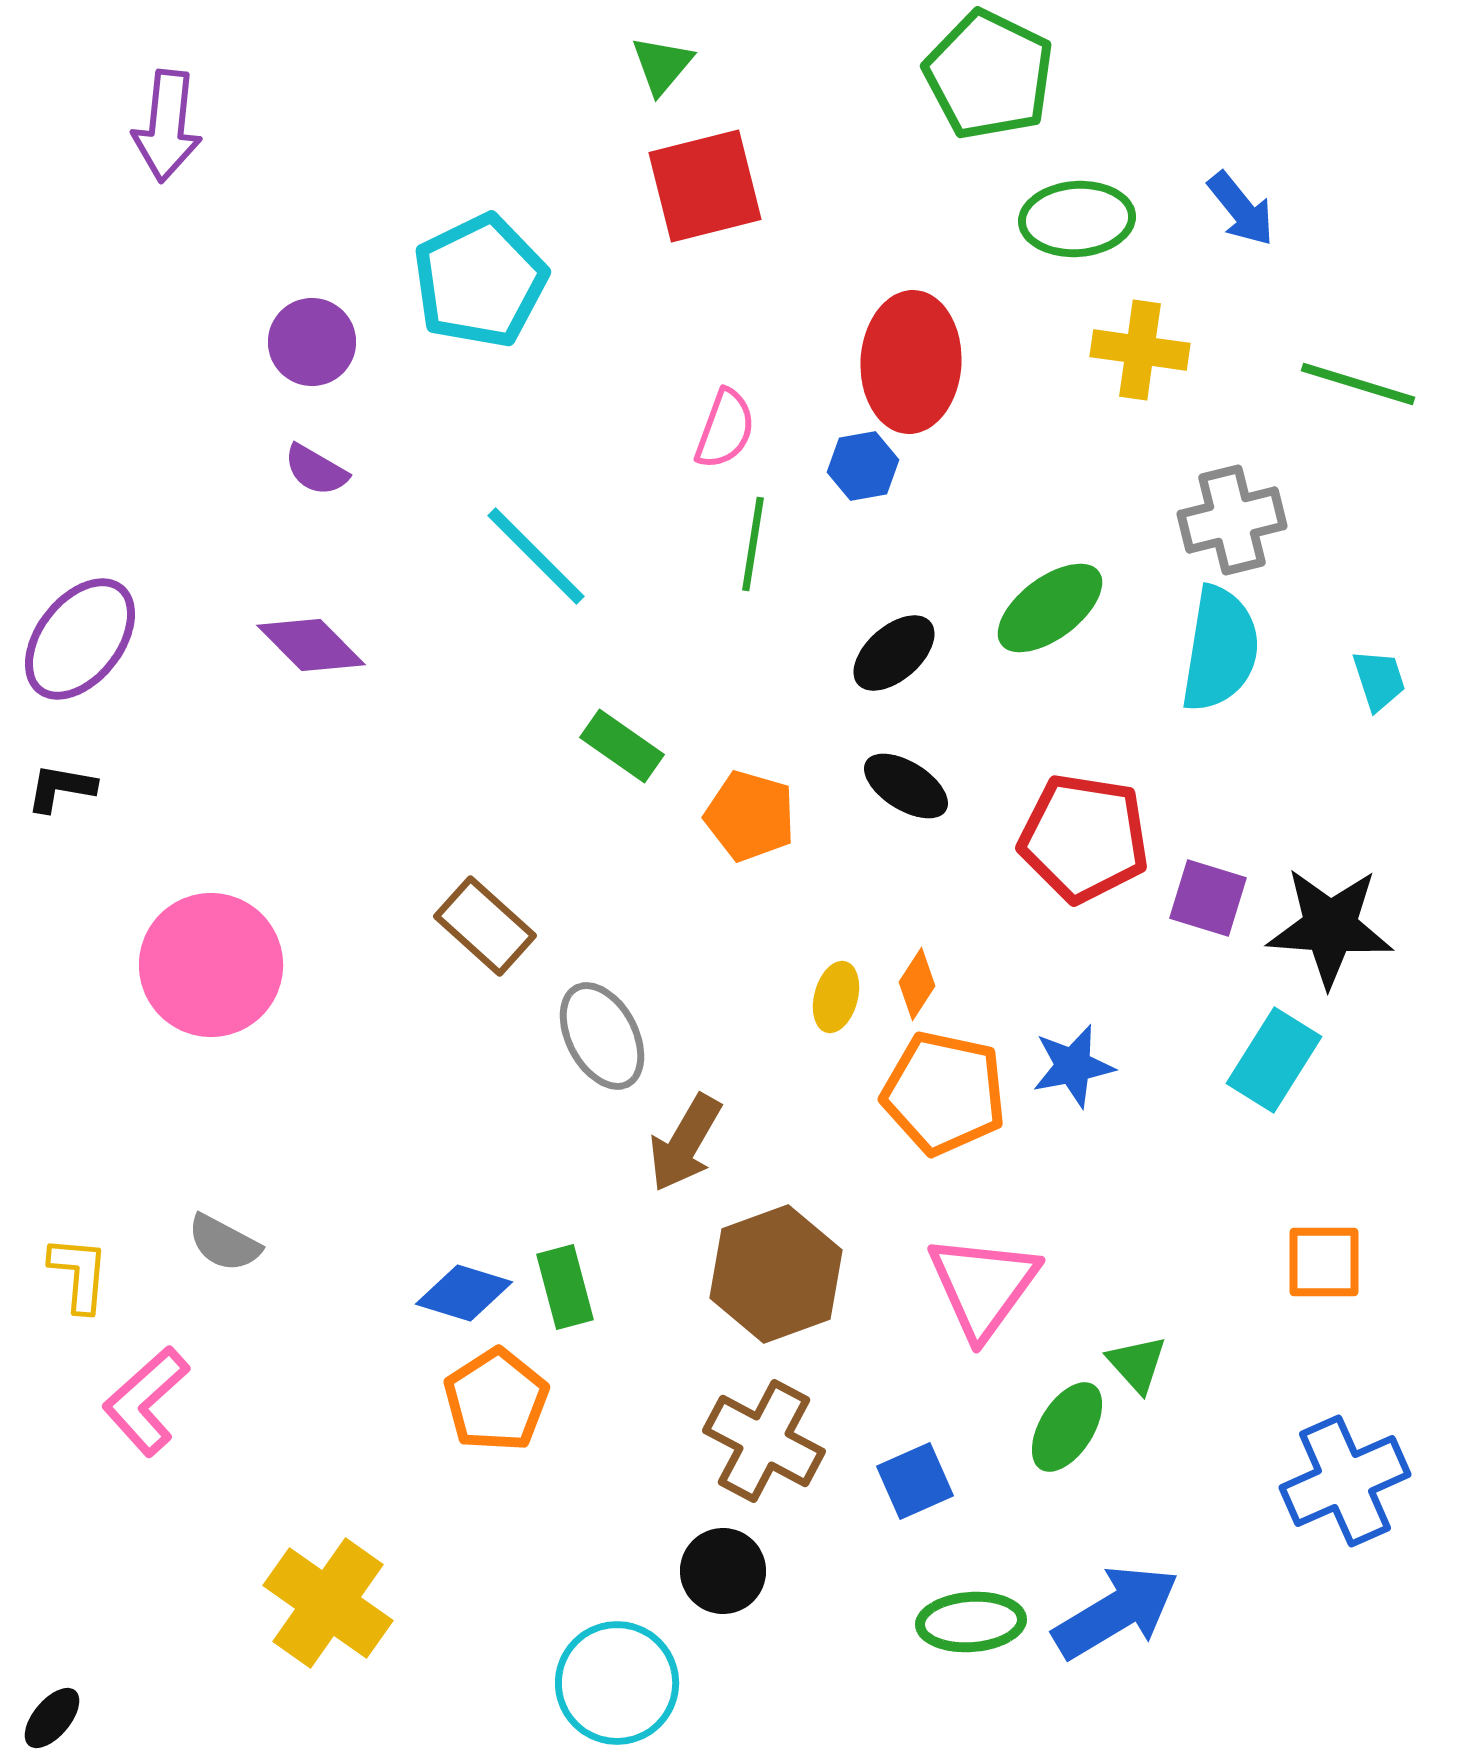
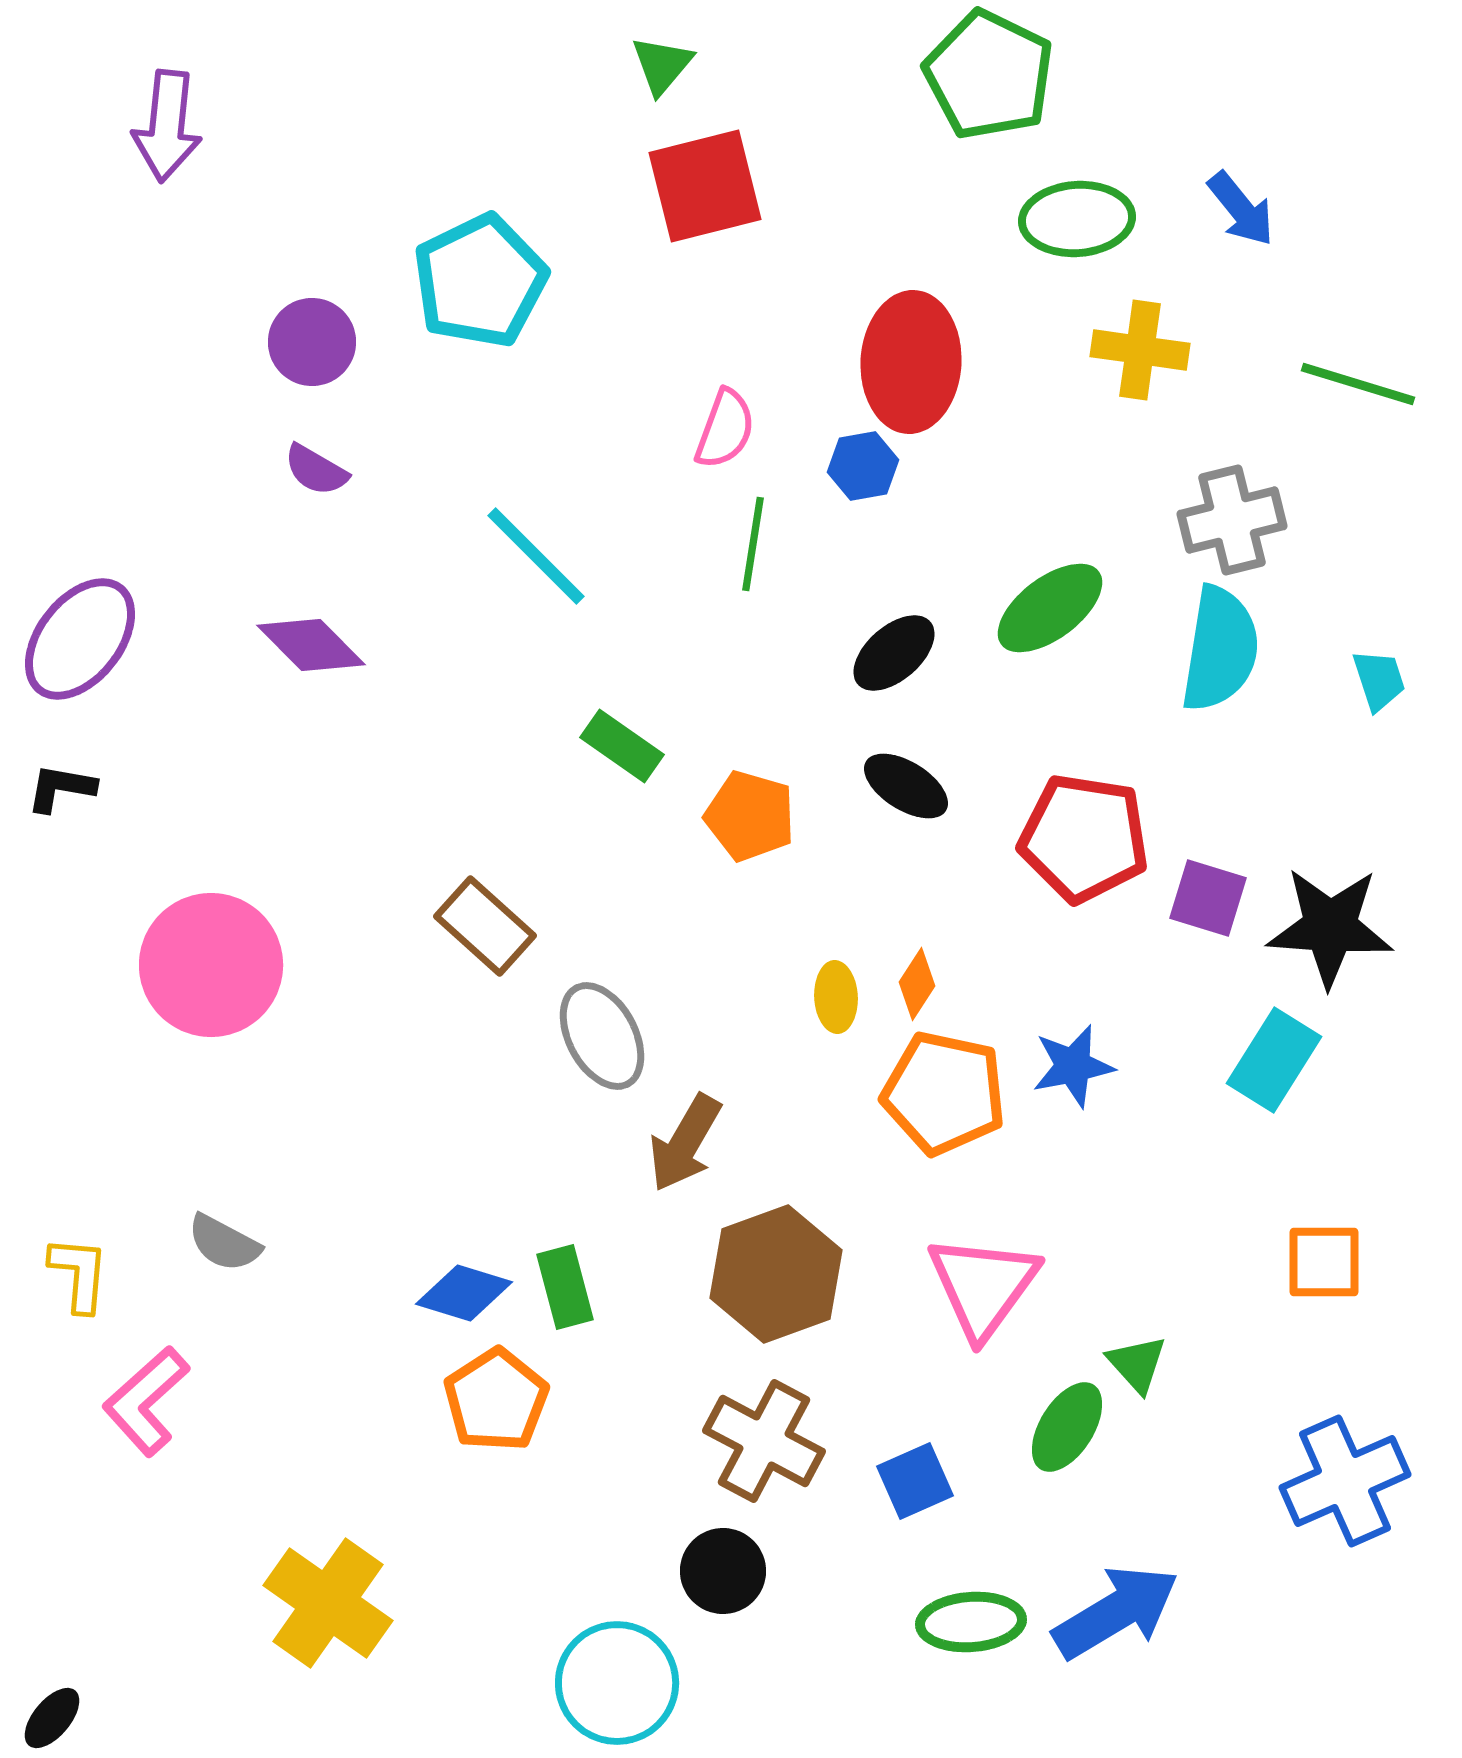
yellow ellipse at (836, 997): rotated 18 degrees counterclockwise
